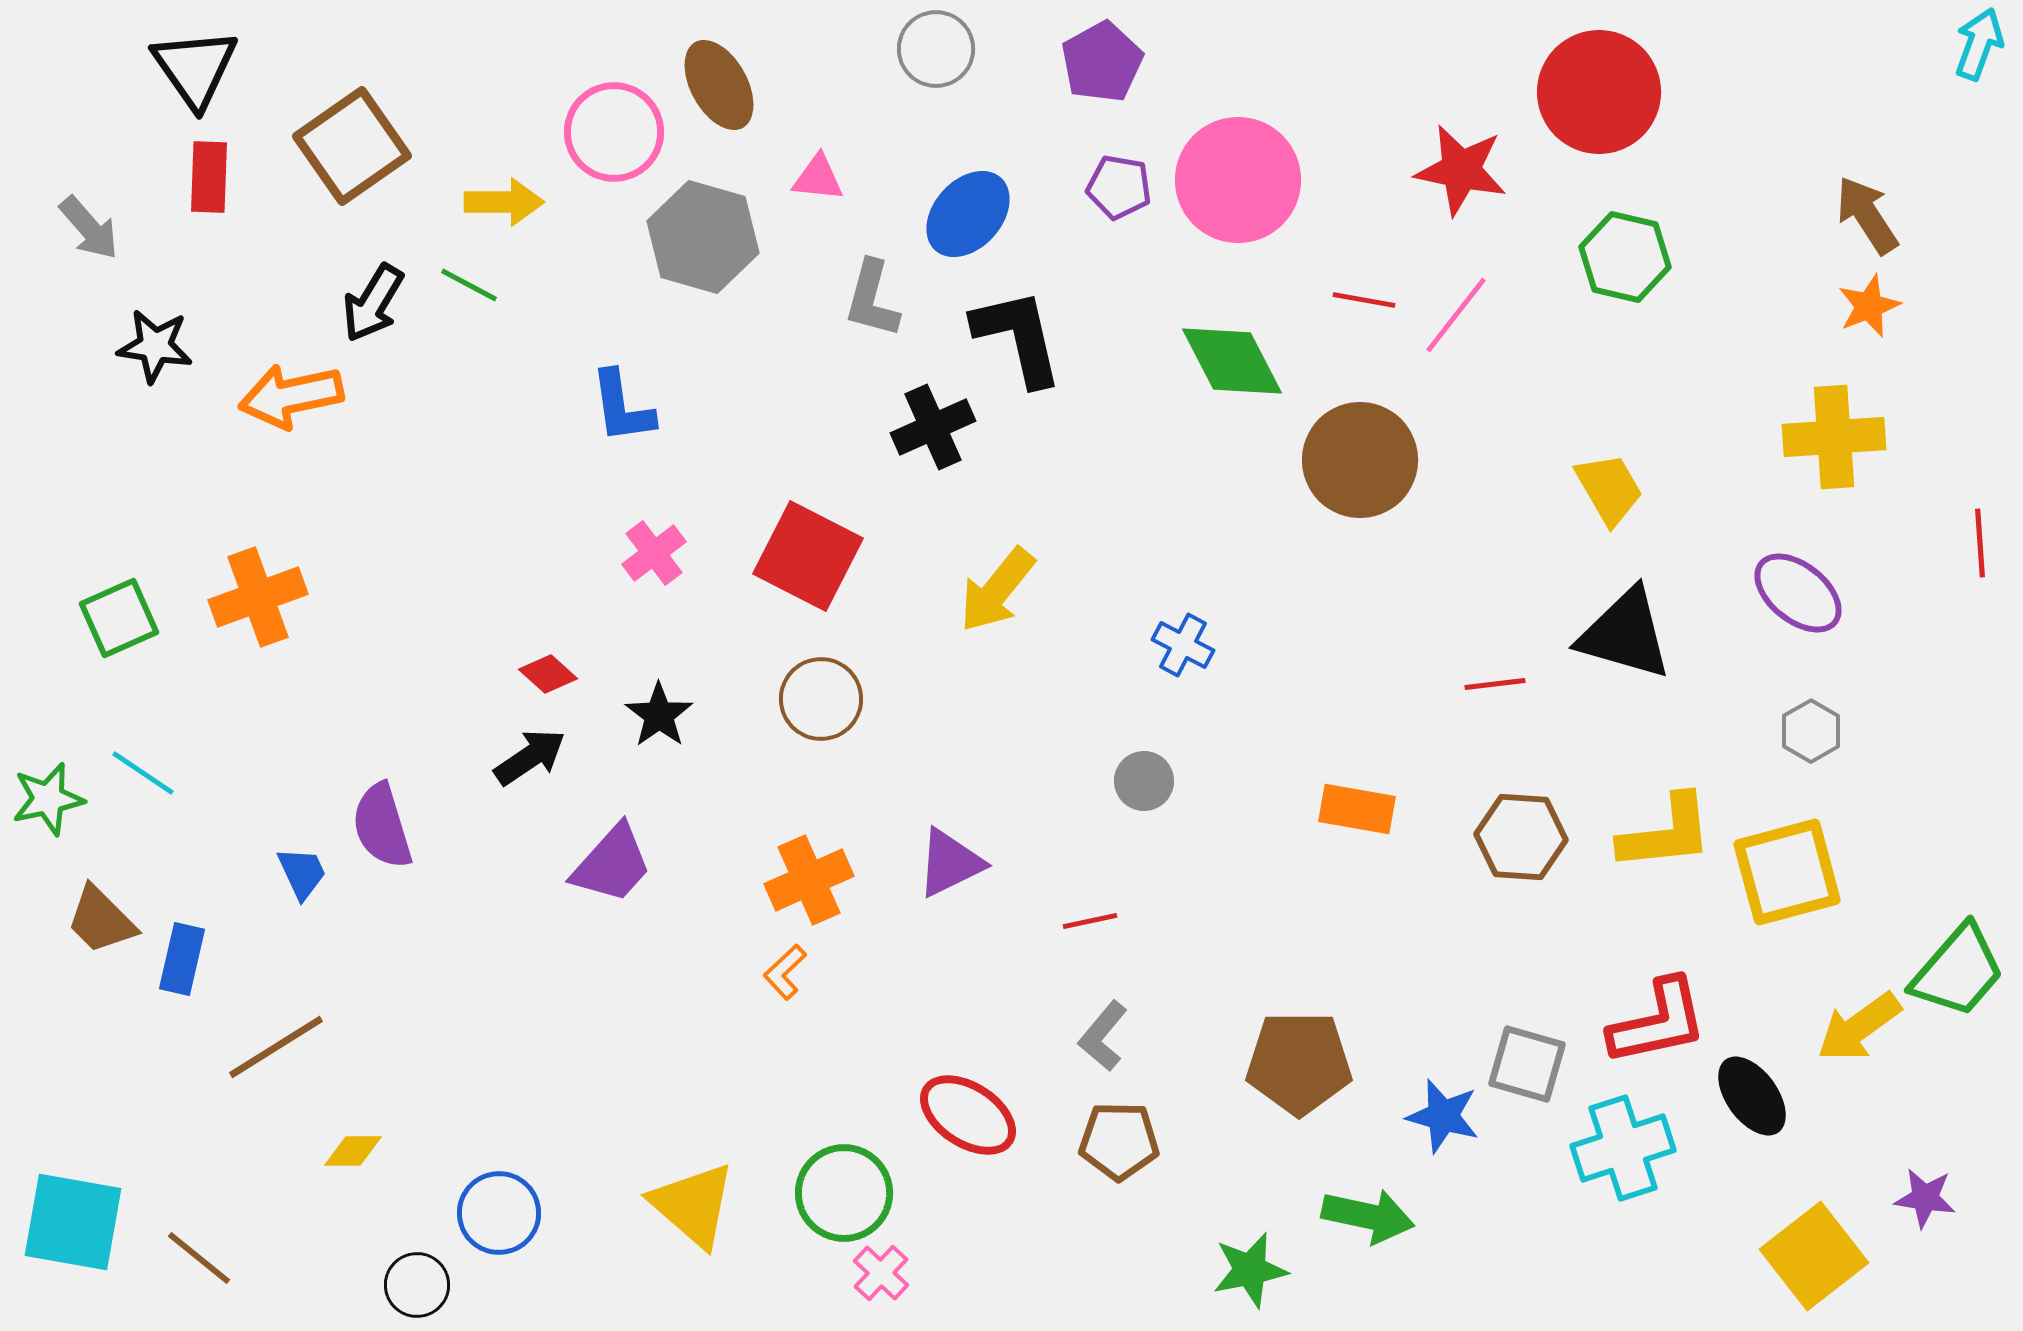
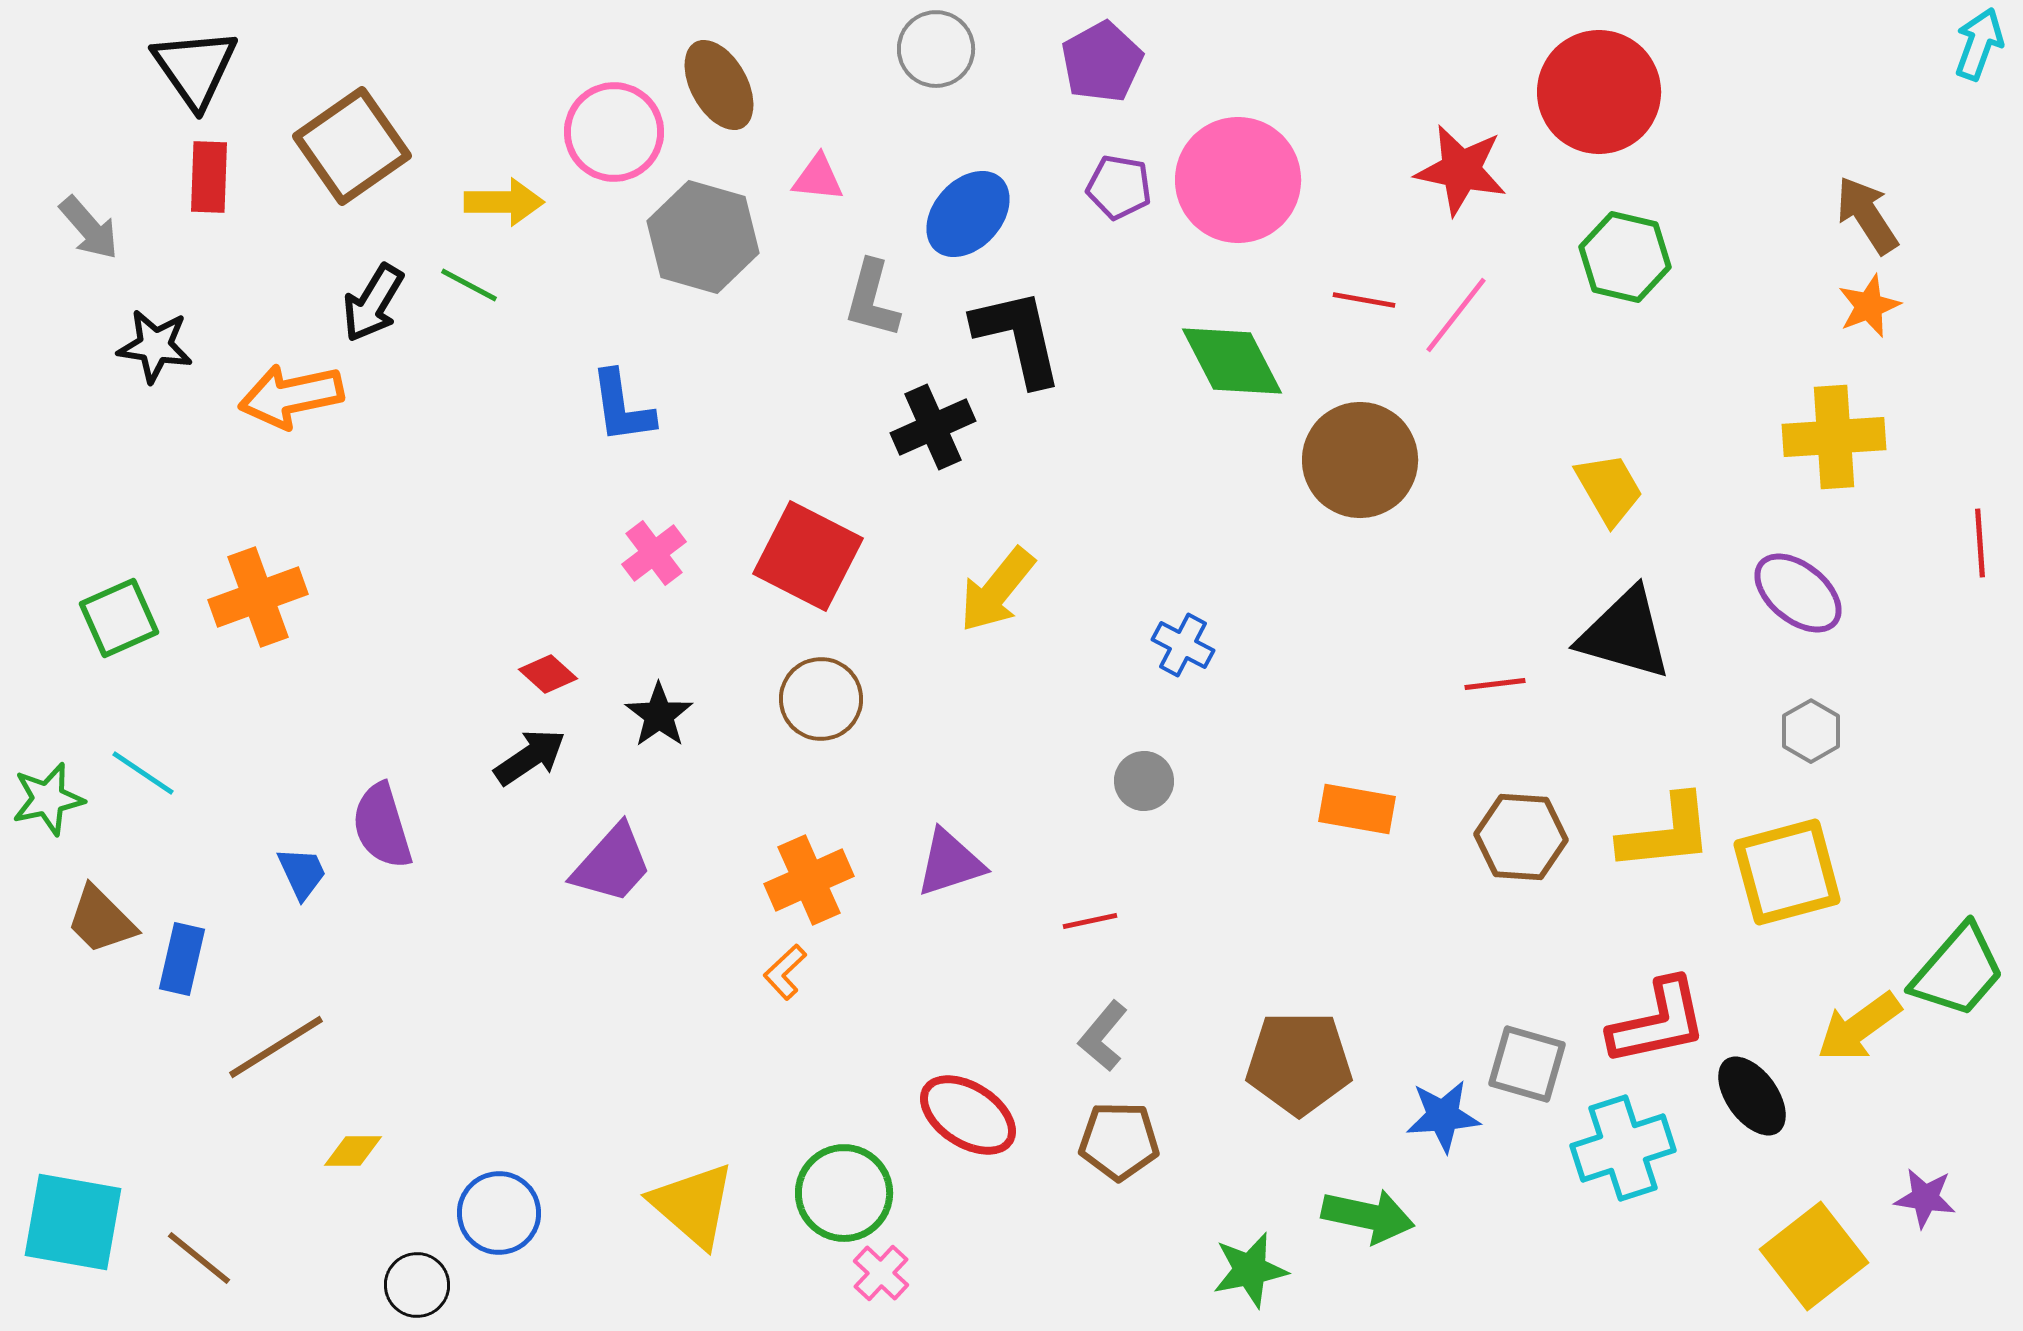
purple triangle at (950, 863): rotated 8 degrees clockwise
blue star at (1443, 1116): rotated 20 degrees counterclockwise
